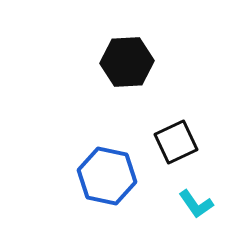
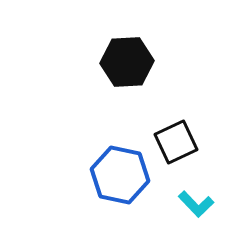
blue hexagon: moved 13 px right, 1 px up
cyan L-shape: rotated 9 degrees counterclockwise
